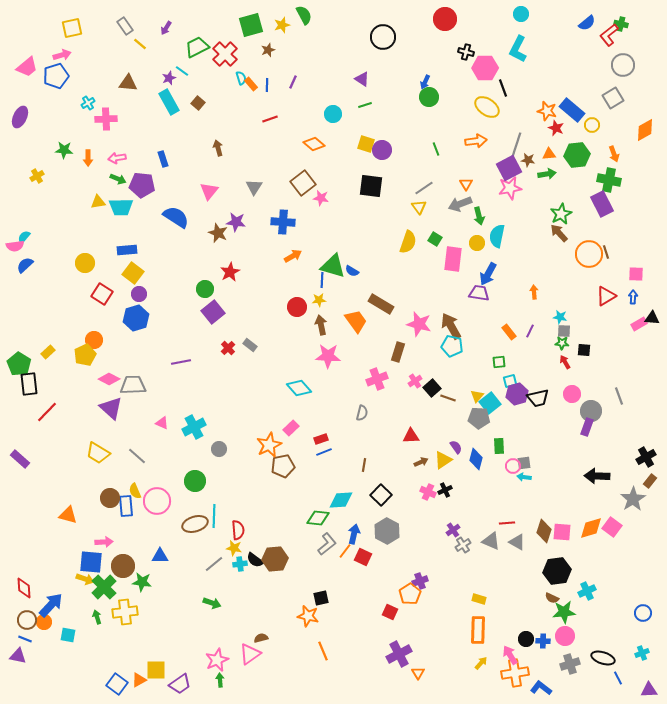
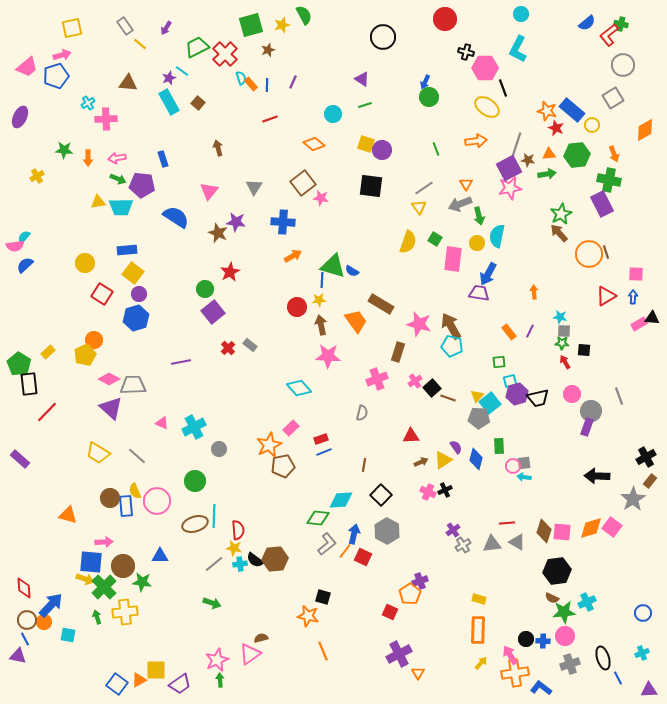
gray triangle at (491, 541): moved 1 px right, 3 px down; rotated 30 degrees counterclockwise
cyan cross at (587, 591): moved 11 px down
black square at (321, 598): moved 2 px right, 1 px up; rotated 28 degrees clockwise
blue line at (25, 639): rotated 40 degrees clockwise
black ellipse at (603, 658): rotated 55 degrees clockwise
